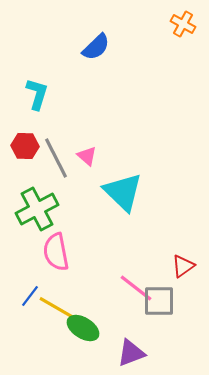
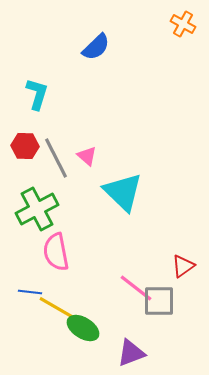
blue line: moved 4 px up; rotated 60 degrees clockwise
